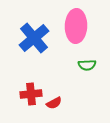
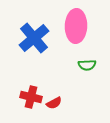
red cross: moved 3 px down; rotated 20 degrees clockwise
